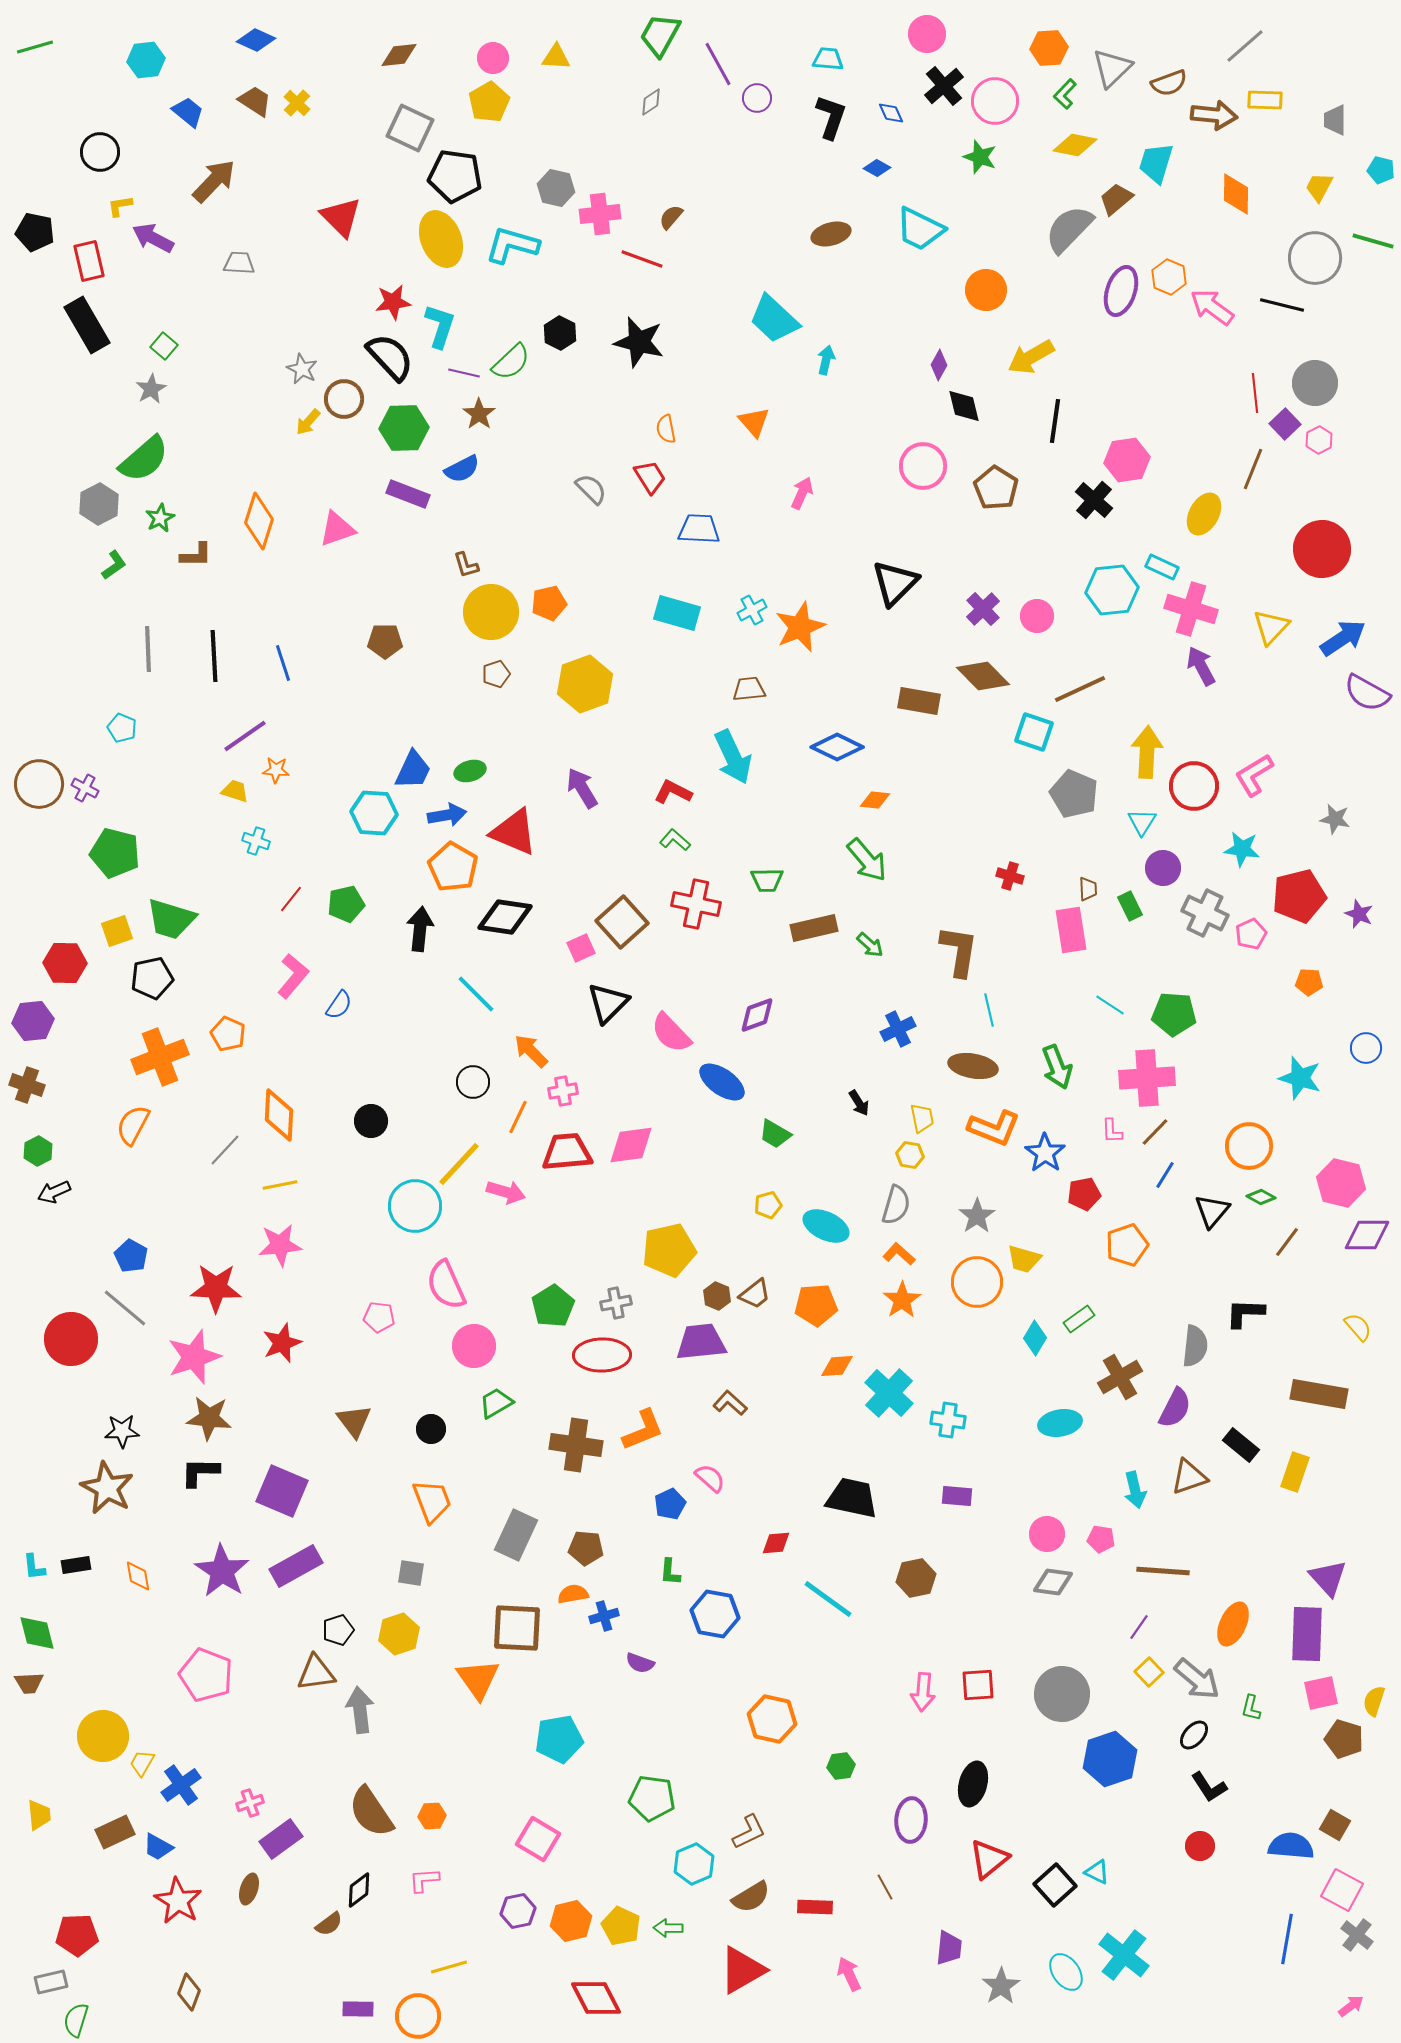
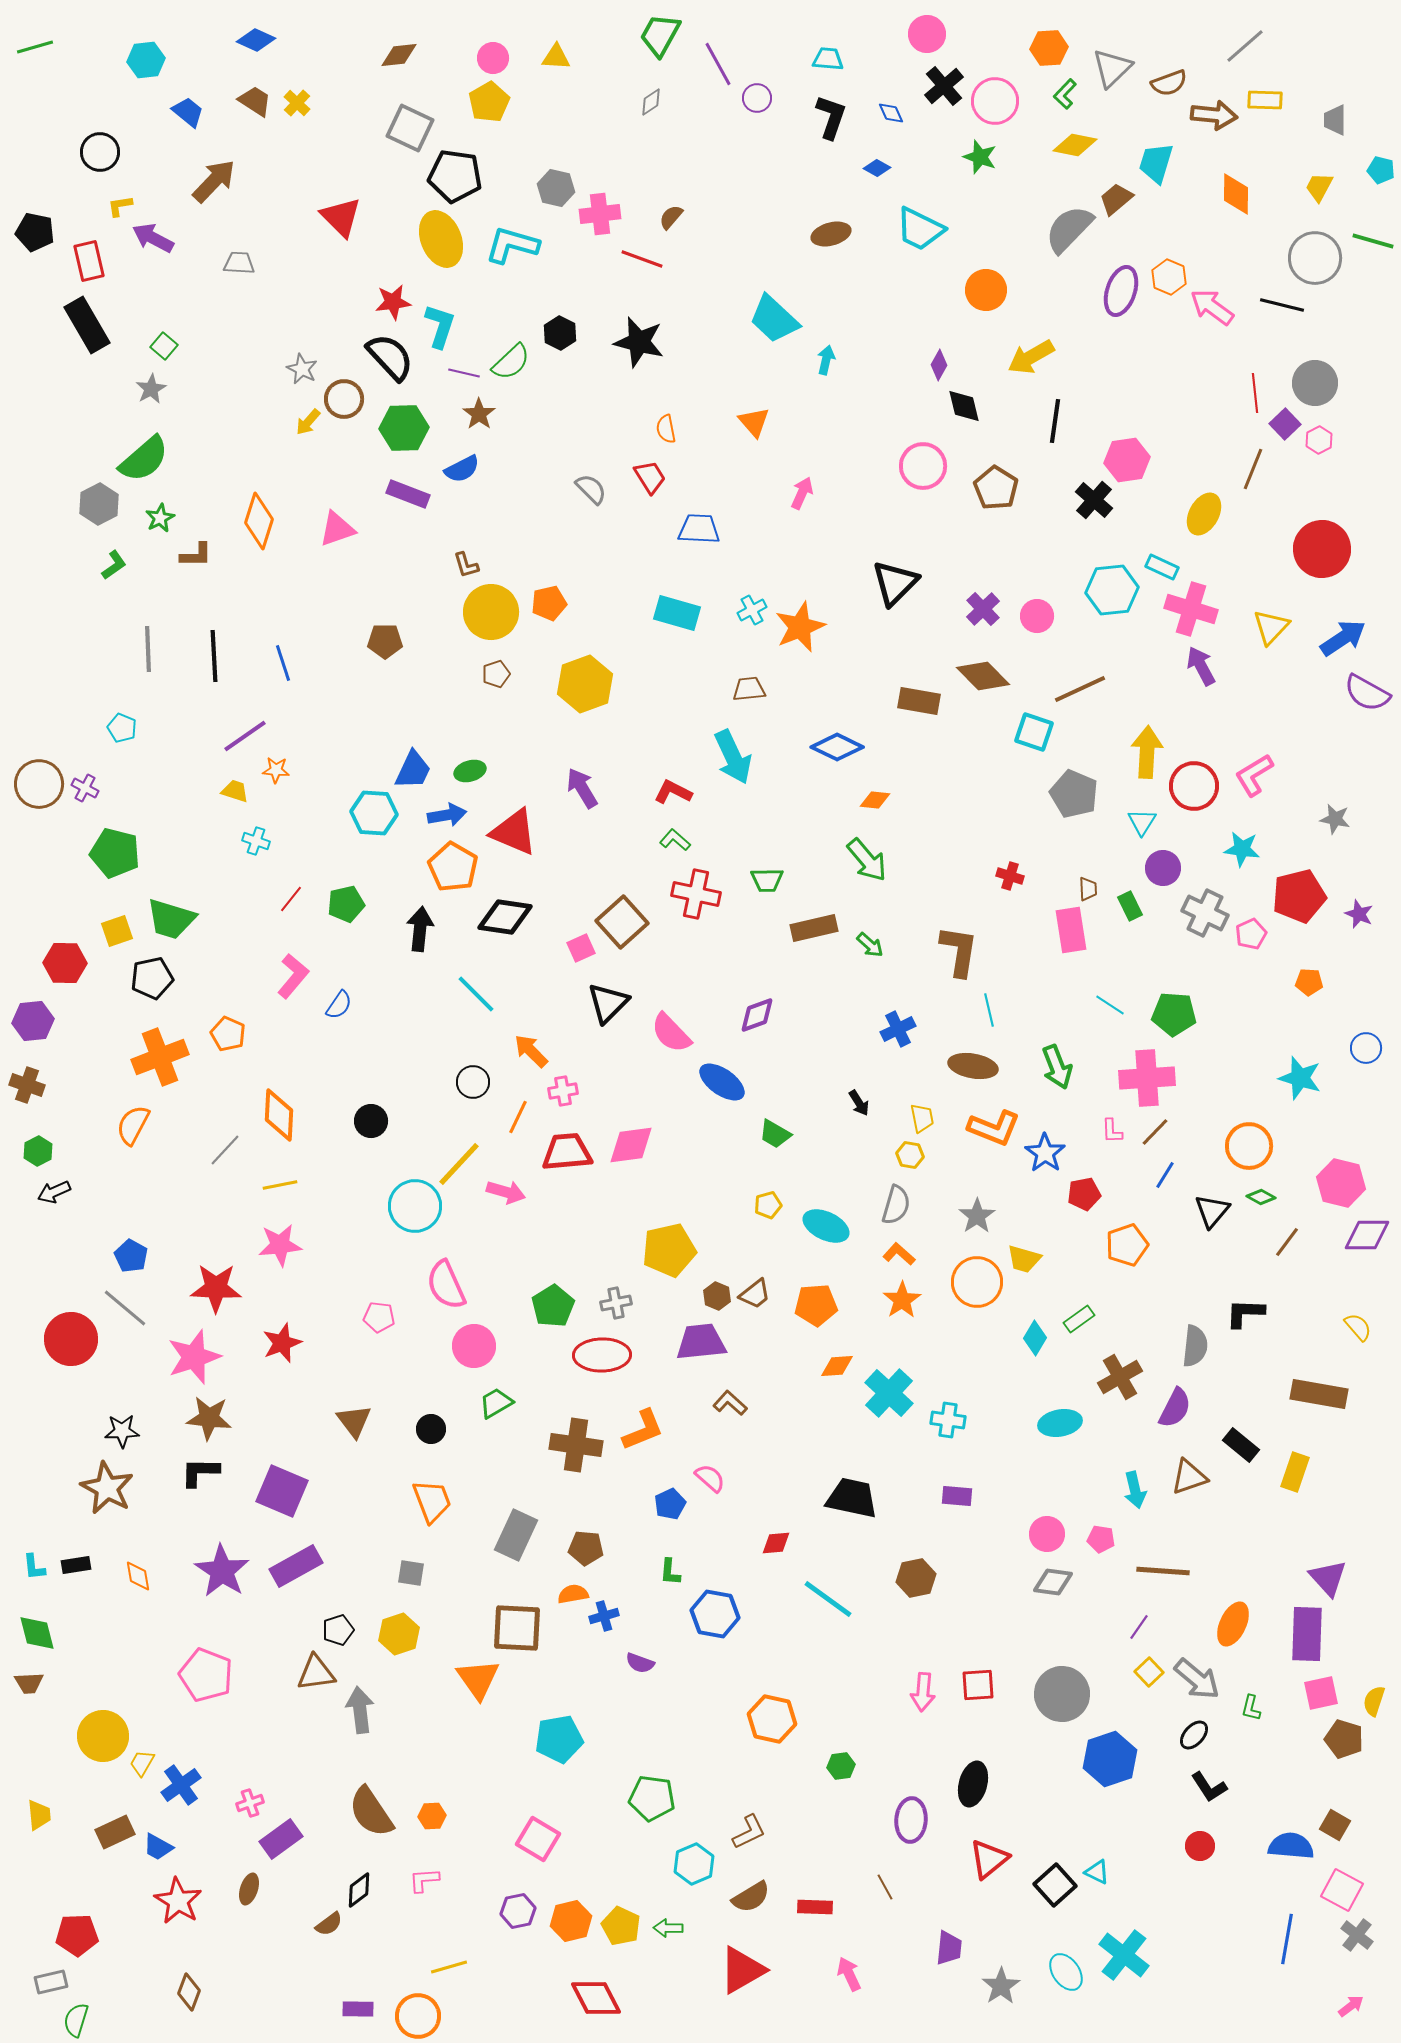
red cross at (696, 904): moved 10 px up
